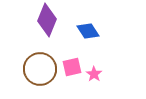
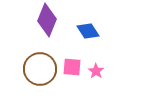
pink square: rotated 18 degrees clockwise
pink star: moved 2 px right, 3 px up
